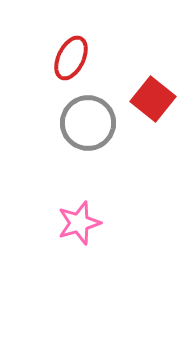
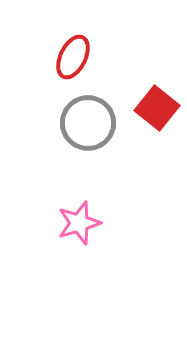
red ellipse: moved 2 px right, 1 px up
red square: moved 4 px right, 9 px down
